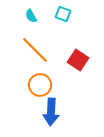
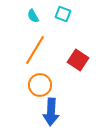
cyan semicircle: moved 2 px right
orange line: rotated 76 degrees clockwise
